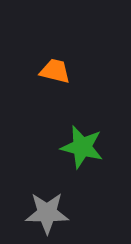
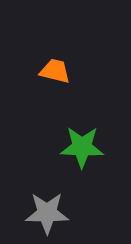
green star: rotated 12 degrees counterclockwise
